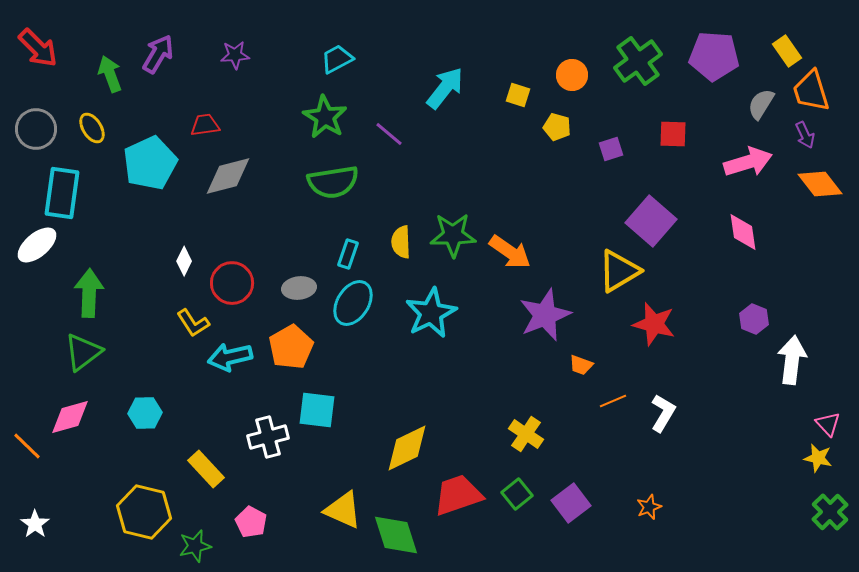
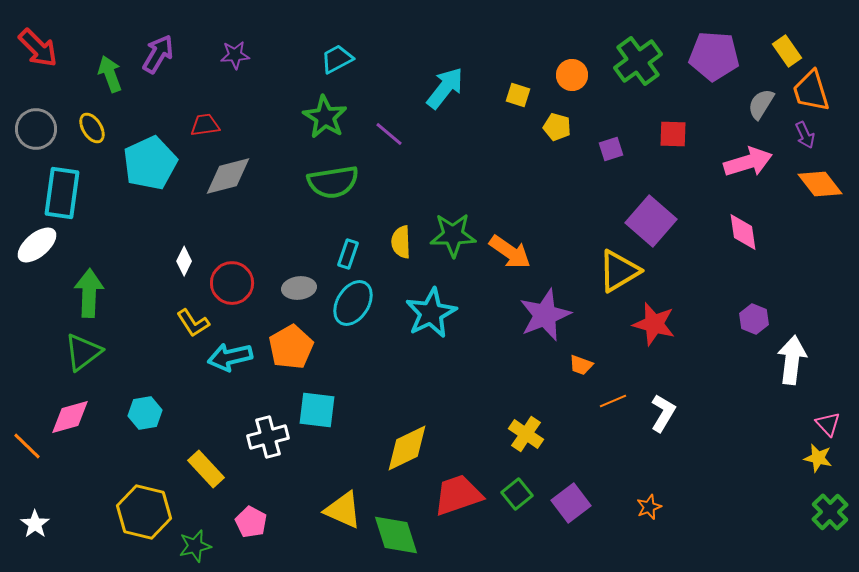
cyan hexagon at (145, 413): rotated 8 degrees counterclockwise
